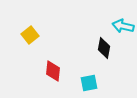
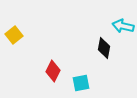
yellow square: moved 16 px left
red diamond: rotated 20 degrees clockwise
cyan square: moved 8 px left
